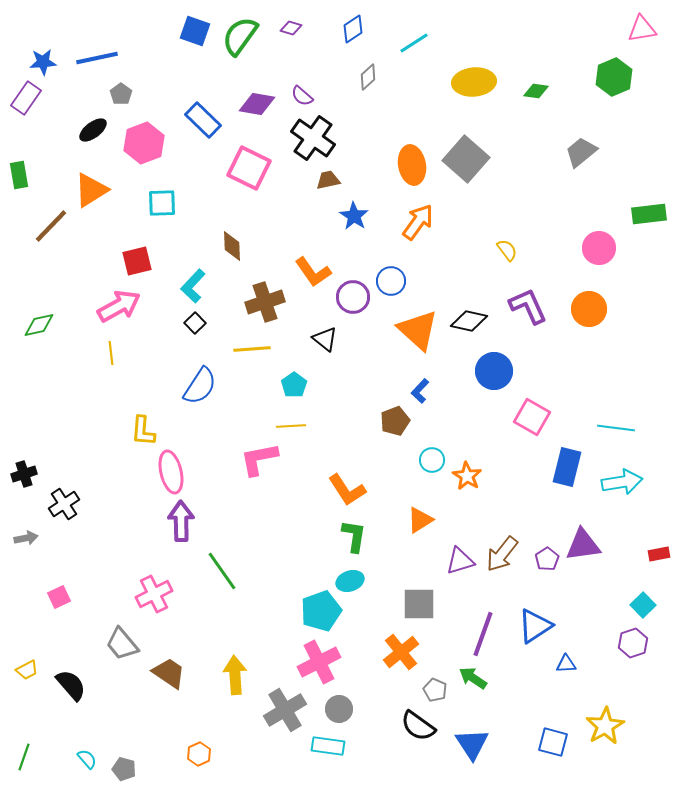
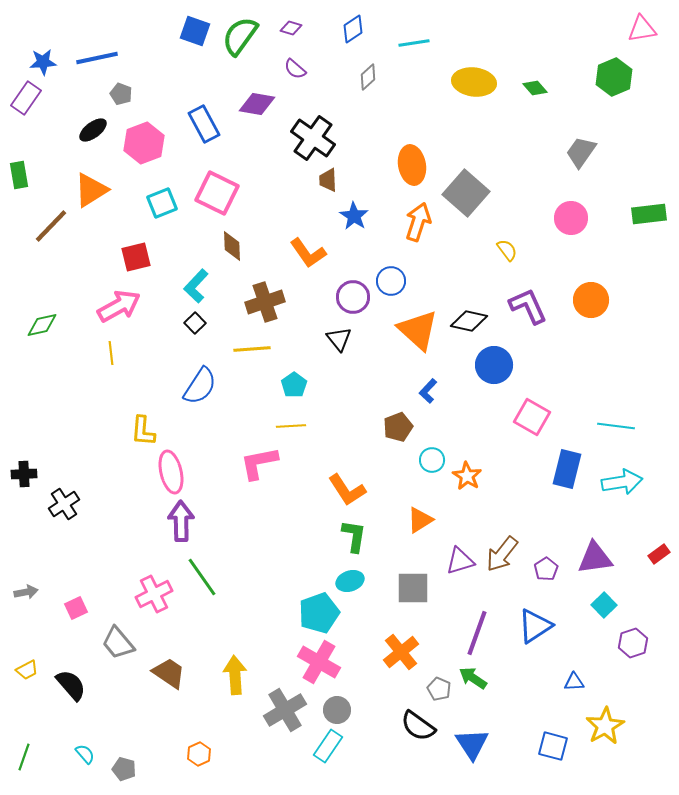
cyan line at (414, 43): rotated 24 degrees clockwise
yellow ellipse at (474, 82): rotated 12 degrees clockwise
green diamond at (536, 91): moved 1 px left, 3 px up; rotated 40 degrees clockwise
gray pentagon at (121, 94): rotated 15 degrees counterclockwise
purple semicircle at (302, 96): moved 7 px left, 27 px up
blue rectangle at (203, 120): moved 1 px right, 4 px down; rotated 18 degrees clockwise
gray trapezoid at (581, 152): rotated 16 degrees counterclockwise
gray square at (466, 159): moved 34 px down
pink square at (249, 168): moved 32 px left, 25 px down
brown trapezoid at (328, 180): rotated 80 degrees counterclockwise
cyan square at (162, 203): rotated 20 degrees counterclockwise
orange arrow at (418, 222): rotated 18 degrees counterclockwise
pink circle at (599, 248): moved 28 px left, 30 px up
red square at (137, 261): moved 1 px left, 4 px up
orange L-shape at (313, 272): moved 5 px left, 19 px up
cyan L-shape at (193, 286): moved 3 px right
orange circle at (589, 309): moved 2 px right, 9 px up
green diamond at (39, 325): moved 3 px right
black triangle at (325, 339): moved 14 px right; rotated 12 degrees clockwise
blue circle at (494, 371): moved 6 px up
blue L-shape at (420, 391): moved 8 px right
brown pentagon at (395, 421): moved 3 px right, 6 px down
cyan line at (616, 428): moved 2 px up
pink L-shape at (259, 459): moved 4 px down
blue rectangle at (567, 467): moved 2 px down
black cross at (24, 474): rotated 15 degrees clockwise
gray arrow at (26, 538): moved 54 px down
purple triangle at (583, 545): moved 12 px right, 13 px down
red rectangle at (659, 554): rotated 25 degrees counterclockwise
purple pentagon at (547, 559): moved 1 px left, 10 px down
green line at (222, 571): moved 20 px left, 6 px down
pink square at (59, 597): moved 17 px right, 11 px down
gray square at (419, 604): moved 6 px left, 16 px up
cyan square at (643, 605): moved 39 px left
cyan pentagon at (321, 611): moved 2 px left, 2 px down
purple line at (483, 634): moved 6 px left, 1 px up
gray trapezoid at (122, 644): moved 4 px left, 1 px up
pink cross at (319, 662): rotated 33 degrees counterclockwise
blue triangle at (566, 664): moved 8 px right, 18 px down
gray pentagon at (435, 690): moved 4 px right, 1 px up
gray circle at (339, 709): moved 2 px left, 1 px down
blue square at (553, 742): moved 4 px down
cyan rectangle at (328, 746): rotated 64 degrees counterclockwise
cyan semicircle at (87, 759): moved 2 px left, 5 px up
